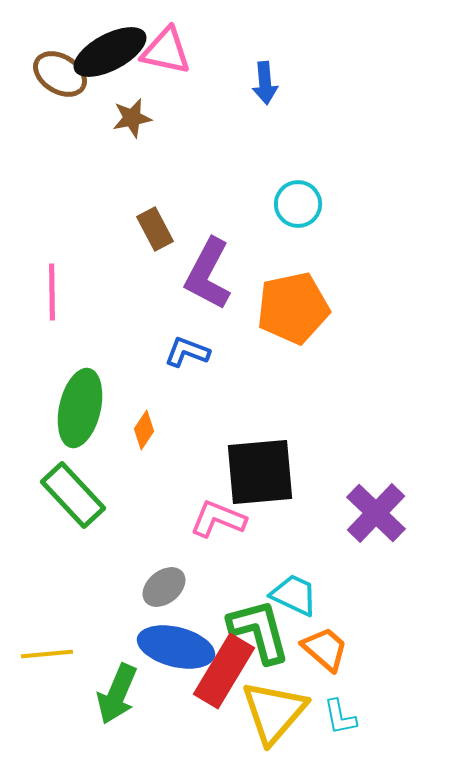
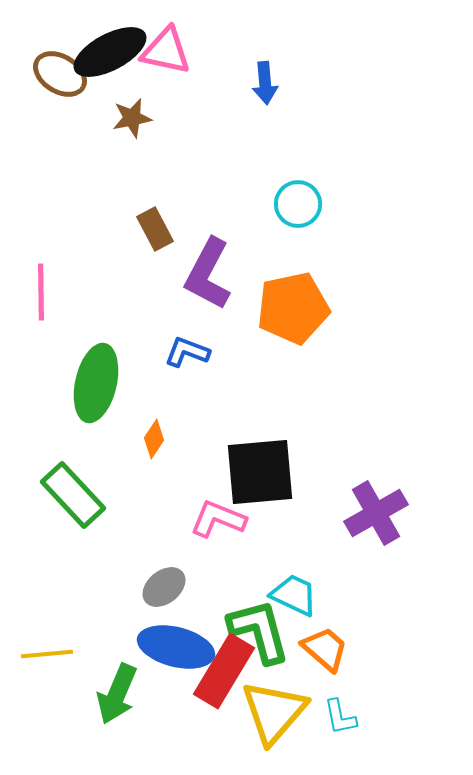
pink line: moved 11 px left
green ellipse: moved 16 px right, 25 px up
orange diamond: moved 10 px right, 9 px down
purple cross: rotated 16 degrees clockwise
